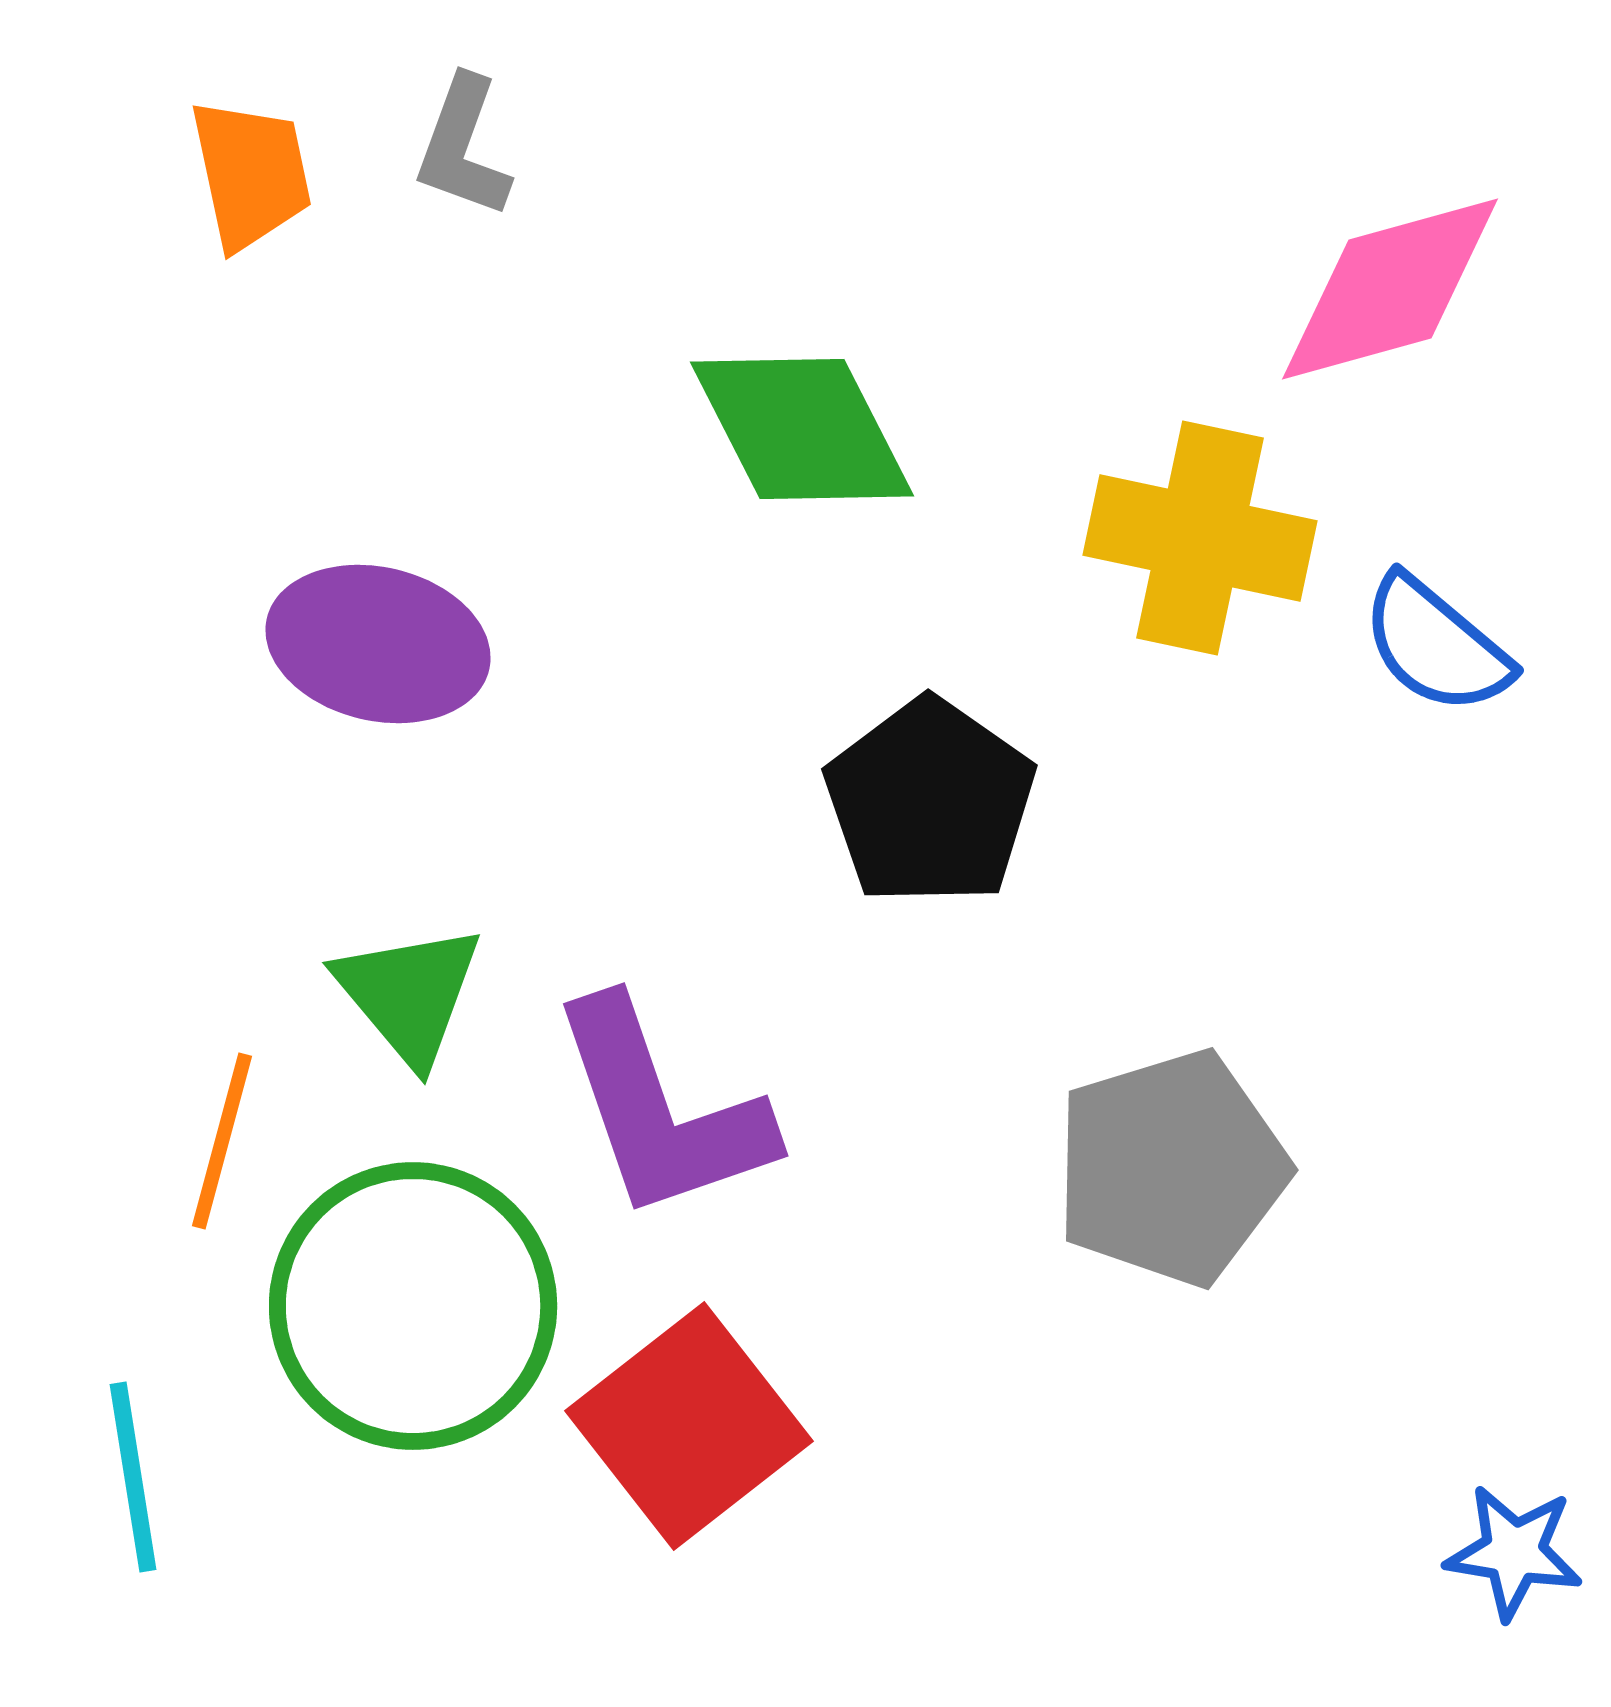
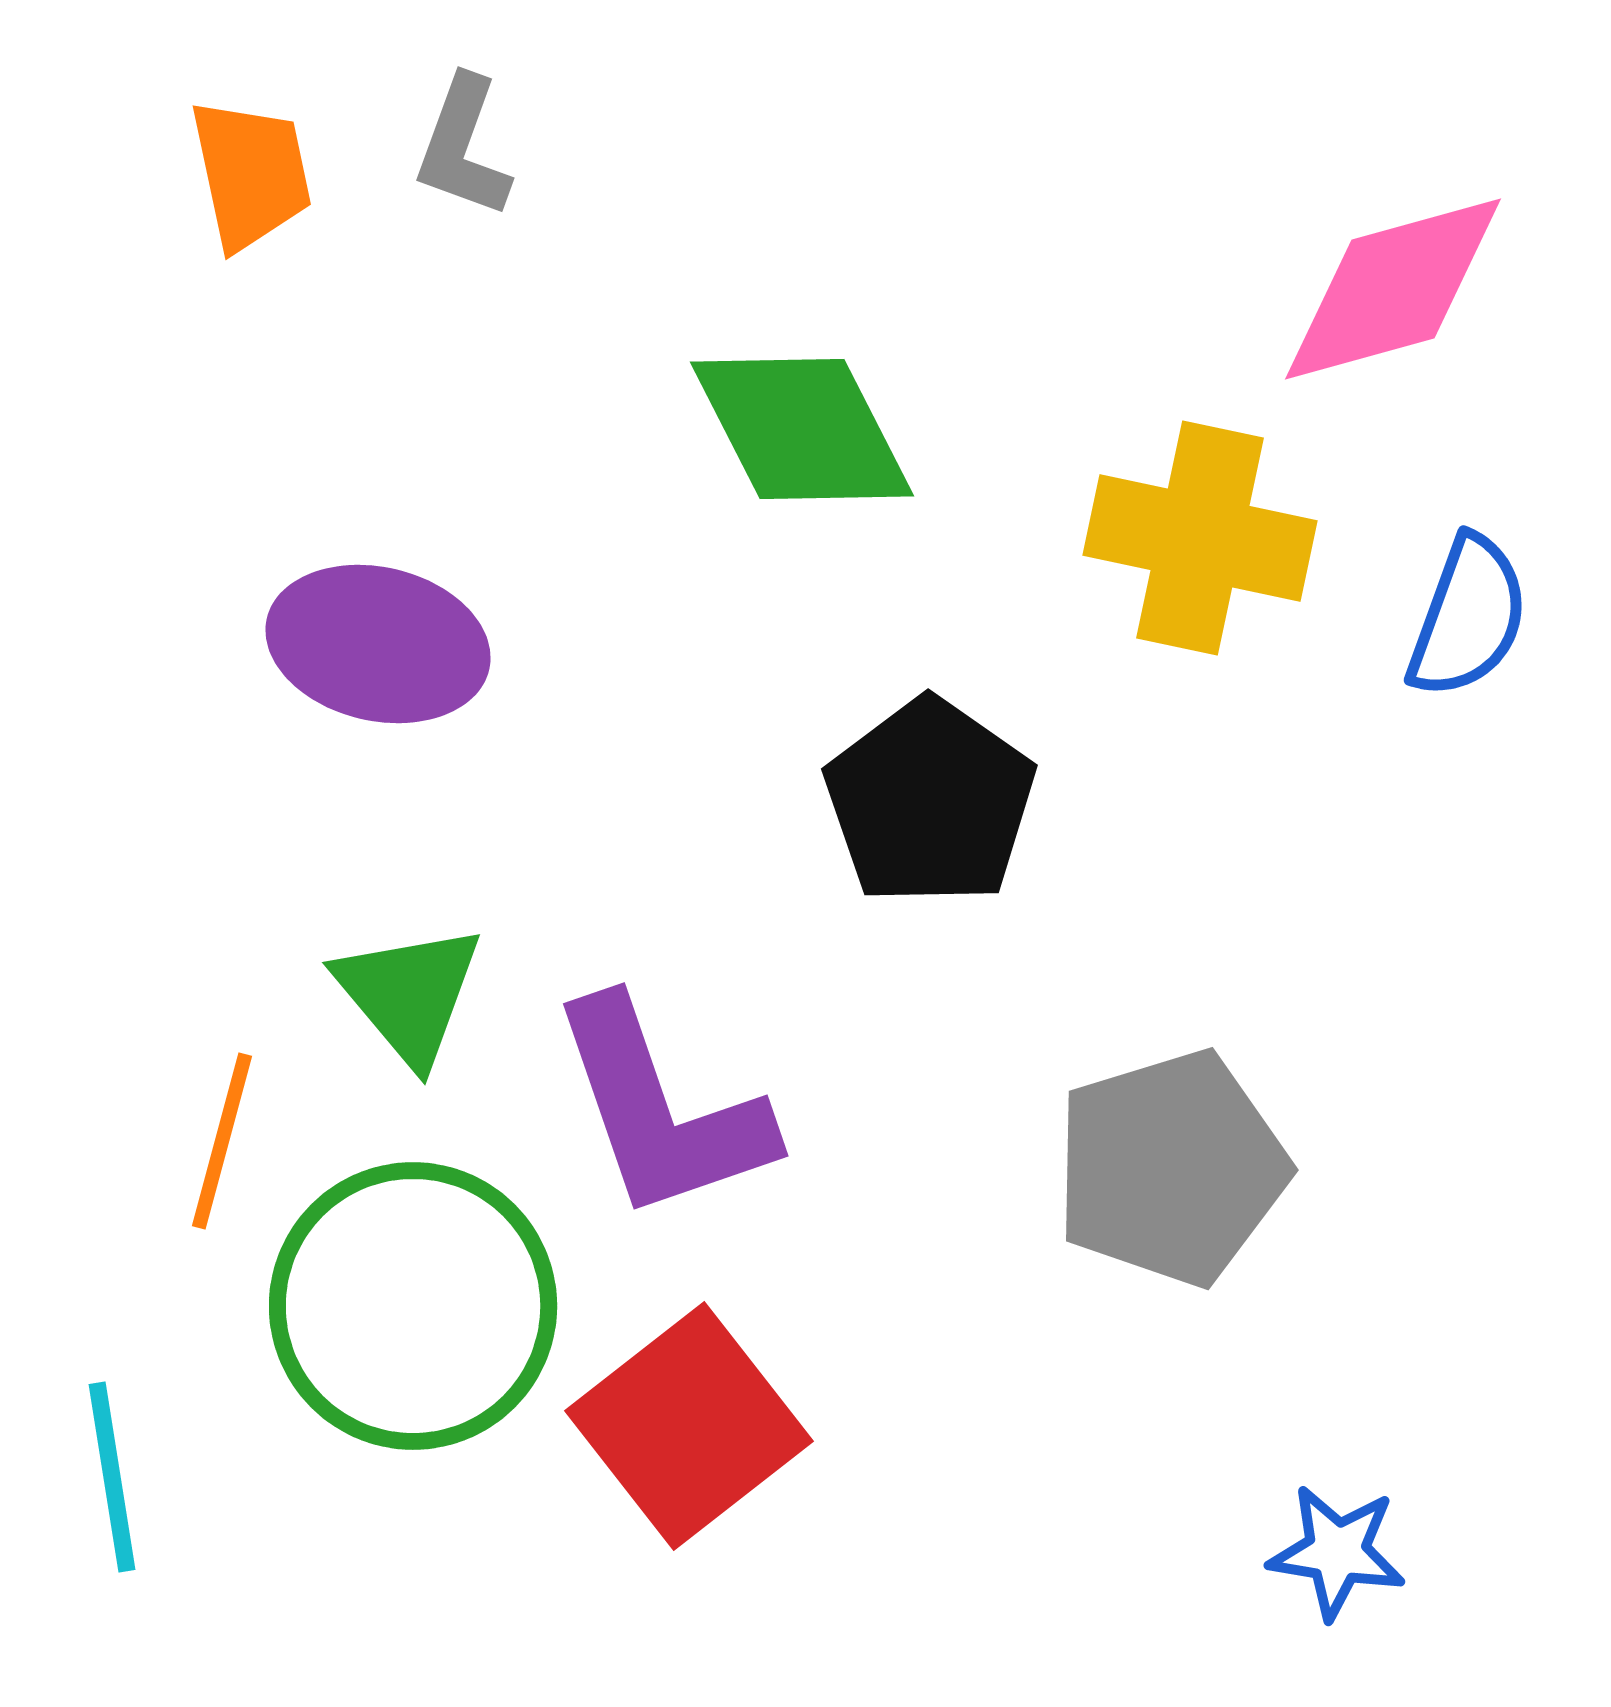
pink diamond: moved 3 px right
blue semicircle: moved 32 px right, 28 px up; rotated 110 degrees counterclockwise
cyan line: moved 21 px left
blue star: moved 177 px left
